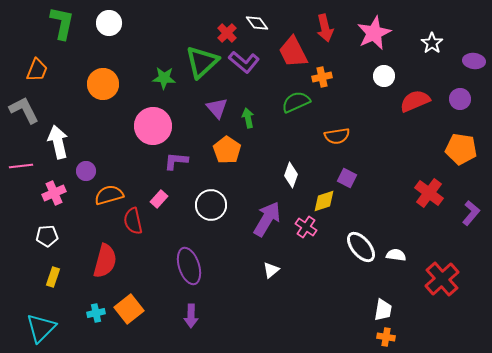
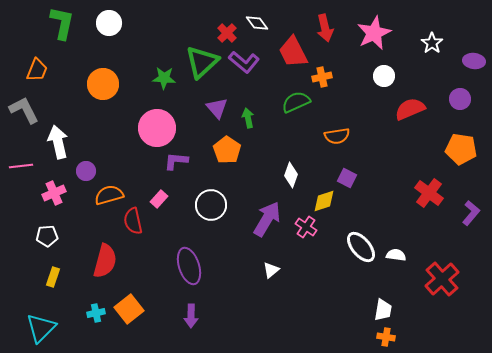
red semicircle at (415, 101): moved 5 px left, 8 px down
pink circle at (153, 126): moved 4 px right, 2 px down
